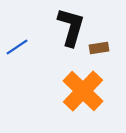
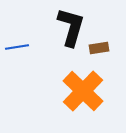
blue line: rotated 25 degrees clockwise
